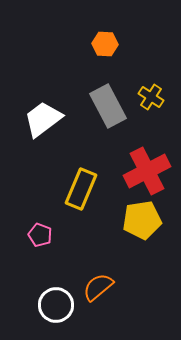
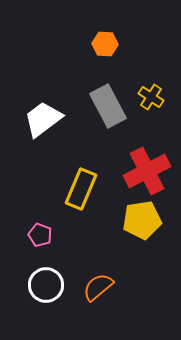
white circle: moved 10 px left, 20 px up
